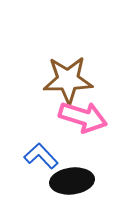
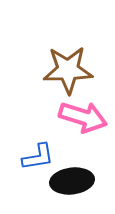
brown star: moved 10 px up
blue L-shape: moved 3 px left, 1 px down; rotated 124 degrees clockwise
